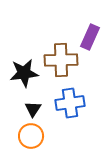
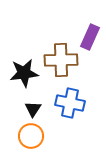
blue cross: rotated 20 degrees clockwise
